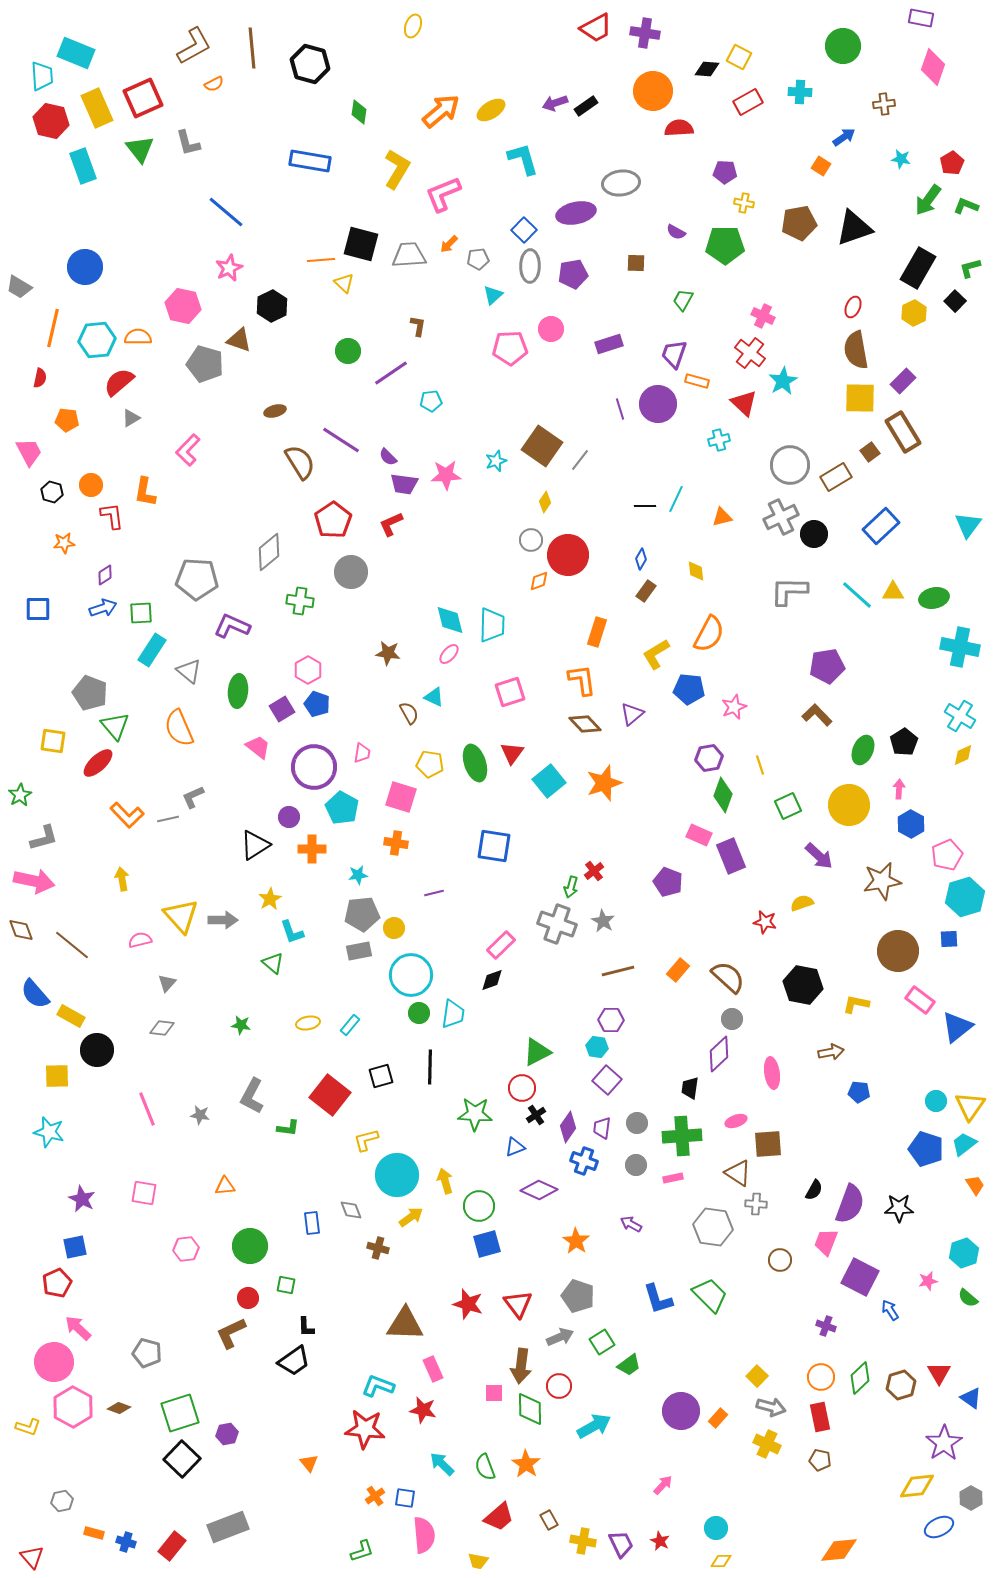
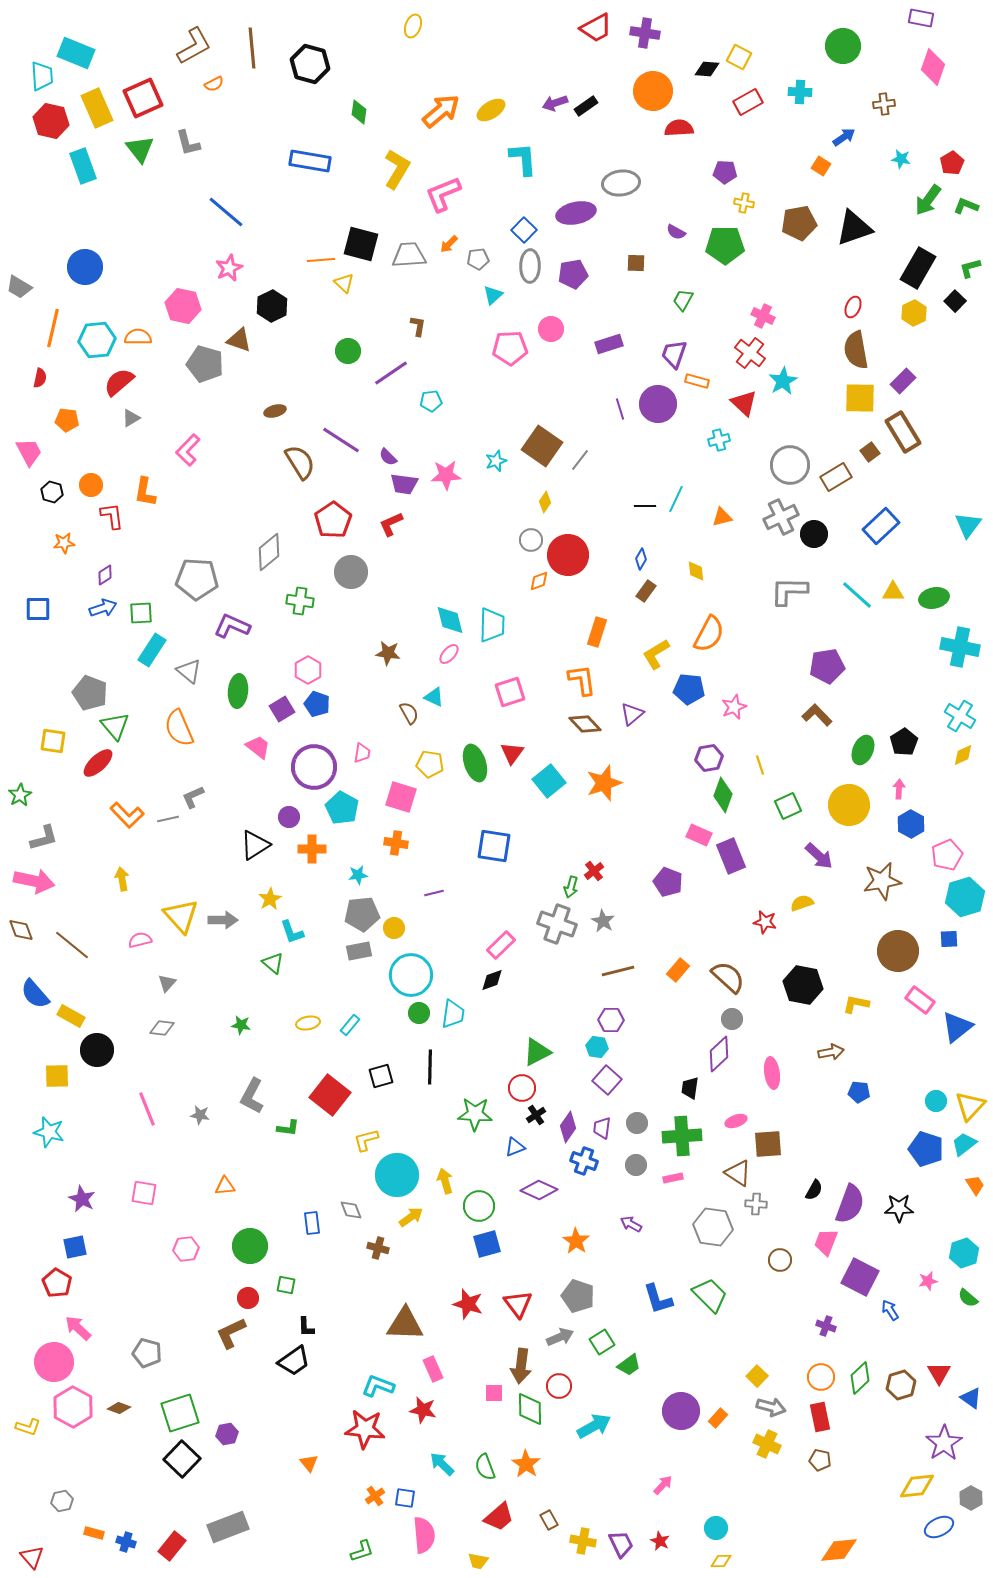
cyan L-shape at (523, 159): rotated 12 degrees clockwise
yellow triangle at (970, 1106): rotated 8 degrees clockwise
red pentagon at (57, 1283): rotated 16 degrees counterclockwise
